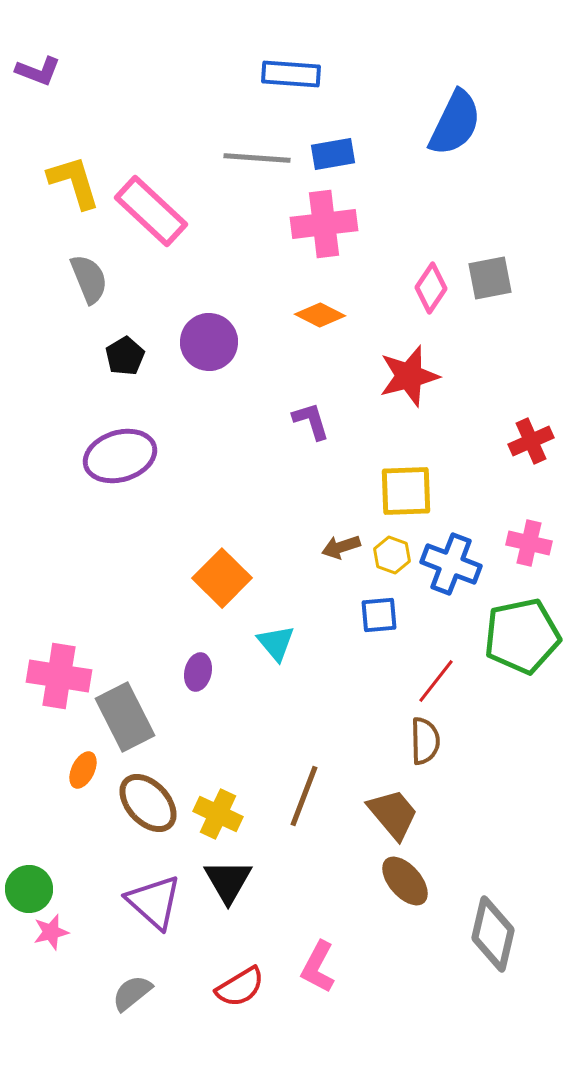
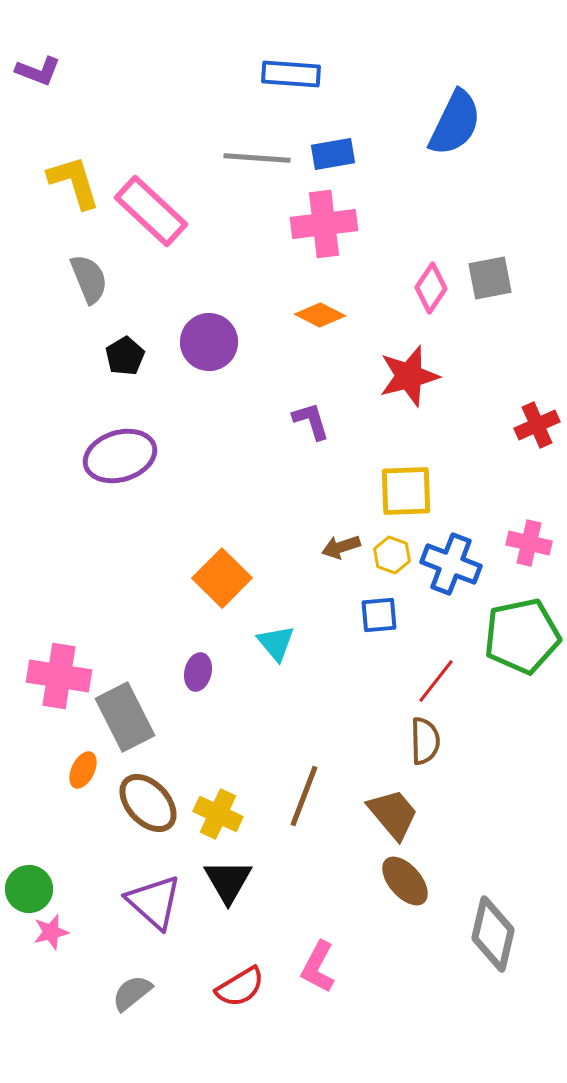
red cross at (531, 441): moved 6 px right, 16 px up
